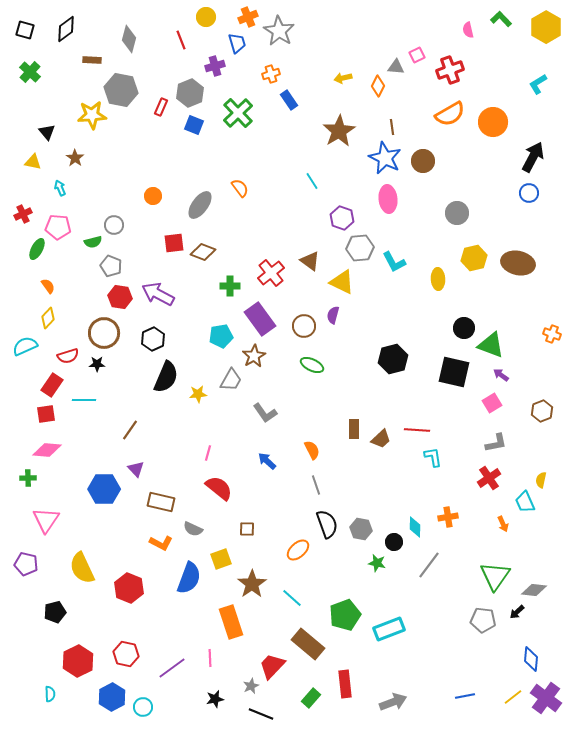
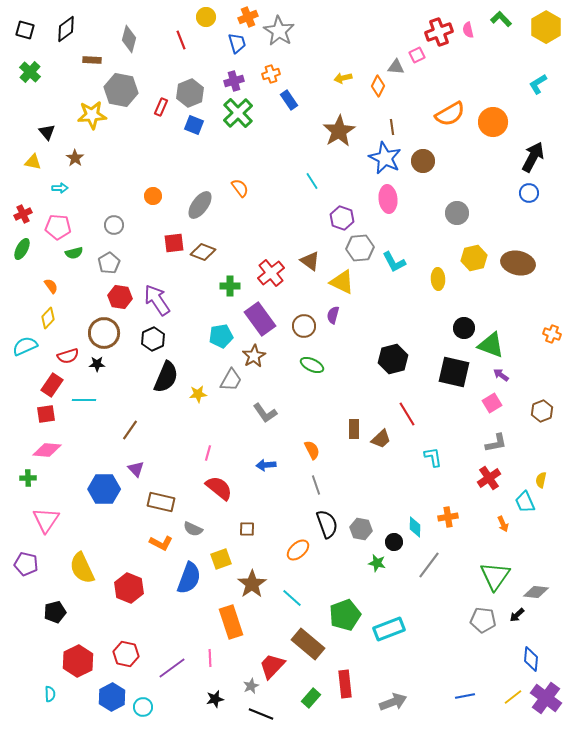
purple cross at (215, 66): moved 19 px right, 15 px down
red cross at (450, 70): moved 11 px left, 38 px up
cyan arrow at (60, 188): rotated 112 degrees clockwise
green semicircle at (93, 242): moved 19 px left, 11 px down
green ellipse at (37, 249): moved 15 px left
gray pentagon at (111, 266): moved 2 px left, 3 px up; rotated 20 degrees clockwise
orange semicircle at (48, 286): moved 3 px right
purple arrow at (158, 294): moved 1 px left, 6 px down; rotated 28 degrees clockwise
red line at (417, 430): moved 10 px left, 16 px up; rotated 55 degrees clockwise
blue arrow at (267, 461): moved 1 px left, 4 px down; rotated 48 degrees counterclockwise
gray diamond at (534, 590): moved 2 px right, 2 px down
black arrow at (517, 612): moved 3 px down
